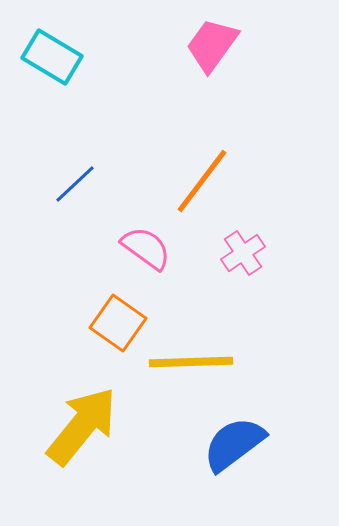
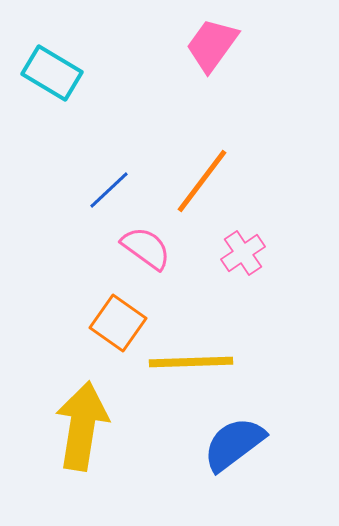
cyan rectangle: moved 16 px down
blue line: moved 34 px right, 6 px down
yellow arrow: rotated 30 degrees counterclockwise
